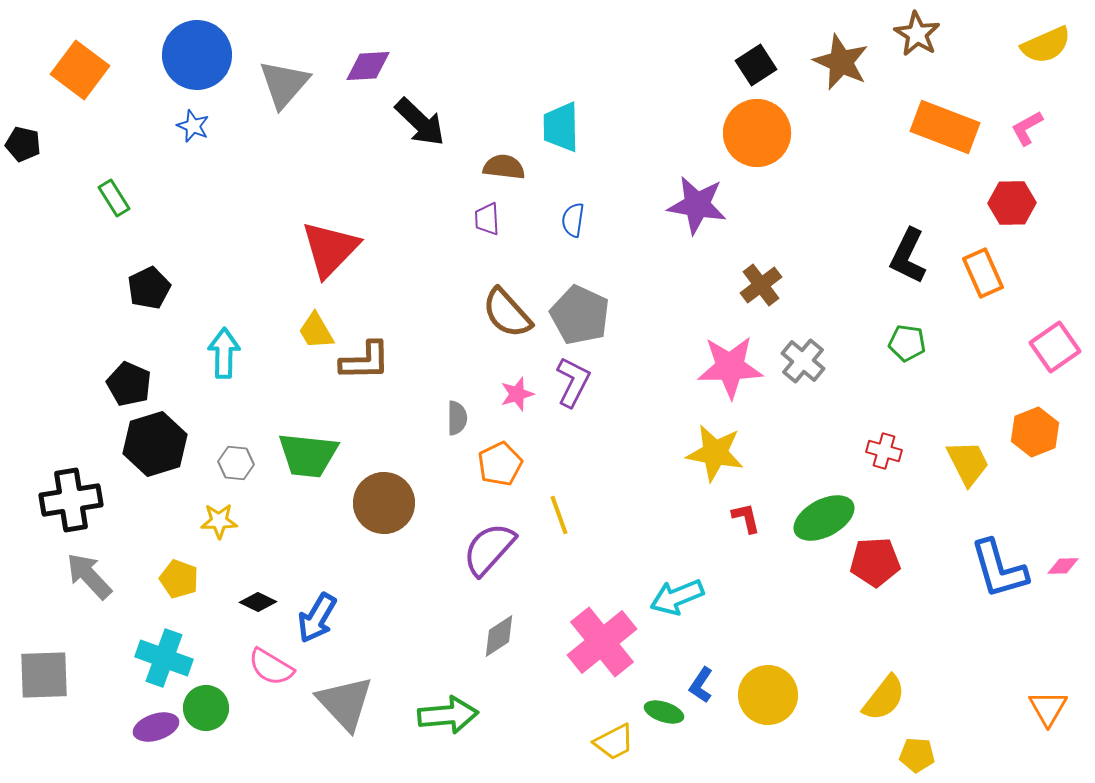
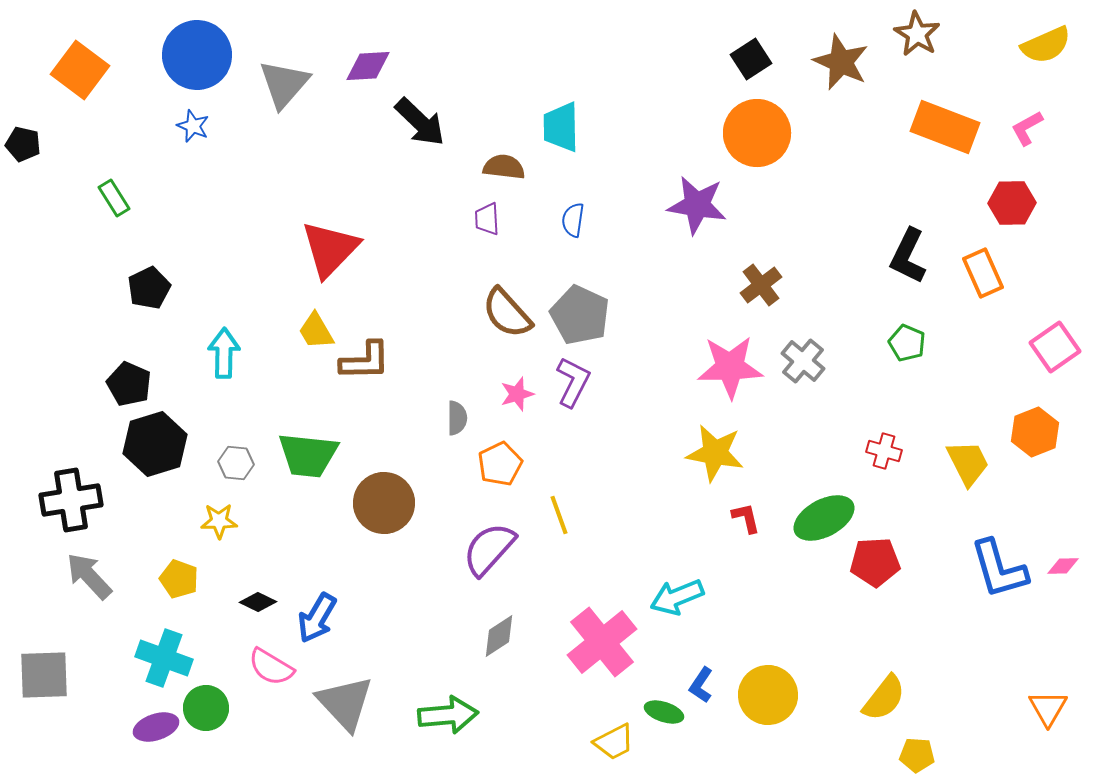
black square at (756, 65): moved 5 px left, 6 px up
green pentagon at (907, 343): rotated 15 degrees clockwise
